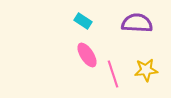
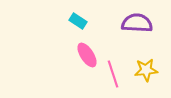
cyan rectangle: moved 5 px left
